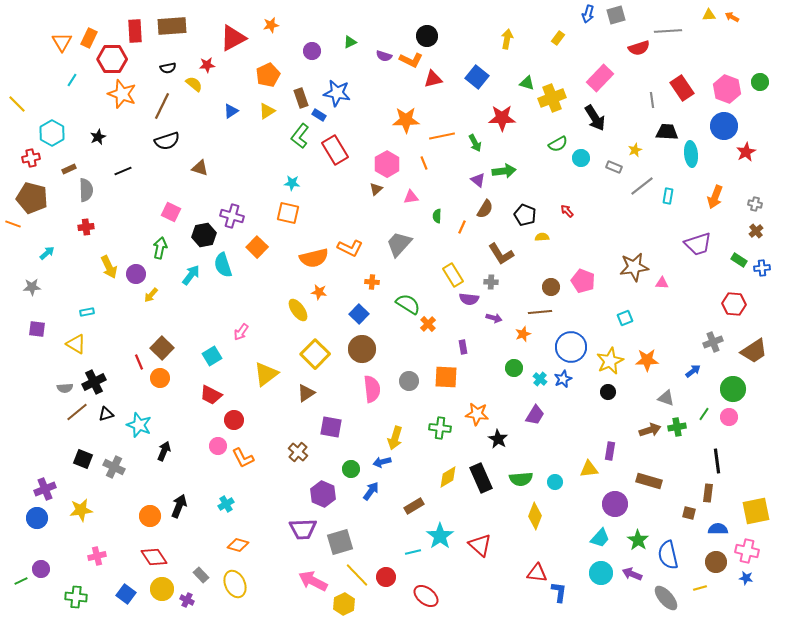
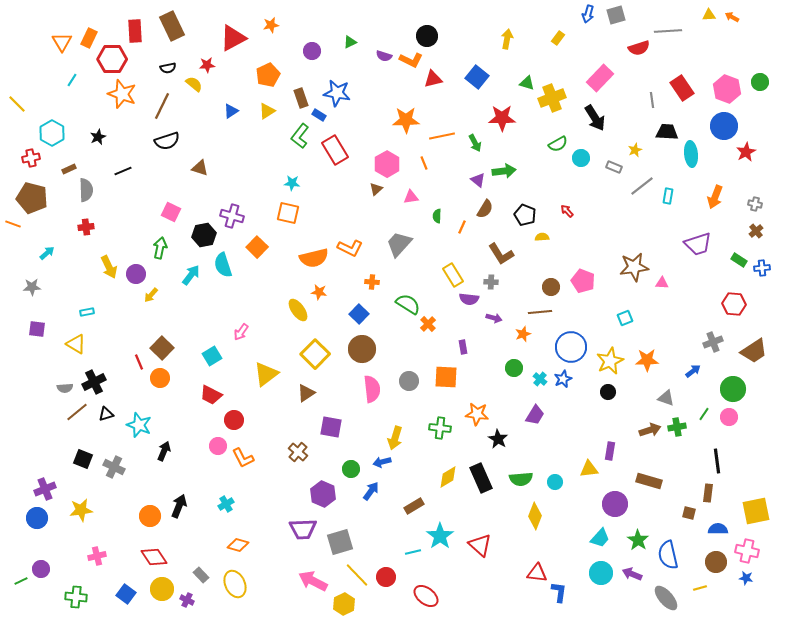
brown rectangle at (172, 26): rotated 68 degrees clockwise
